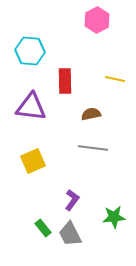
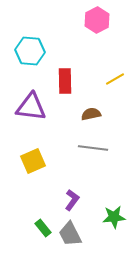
yellow line: rotated 42 degrees counterclockwise
